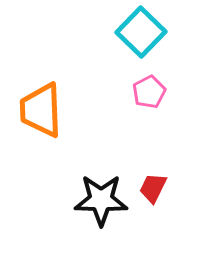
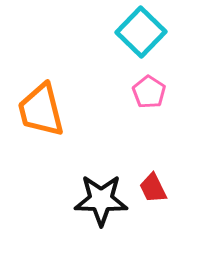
pink pentagon: rotated 12 degrees counterclockwise
orange trapezoid: rotated 12 degrees counterclockwise
red trapezoid: rotated 52 degrees counterclockwise
